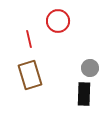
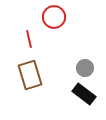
red circle: moved 4 px left, 4 px up
gray circle: moved 5 px left
black rectangle: rotated 55 degrees counterclockwise
